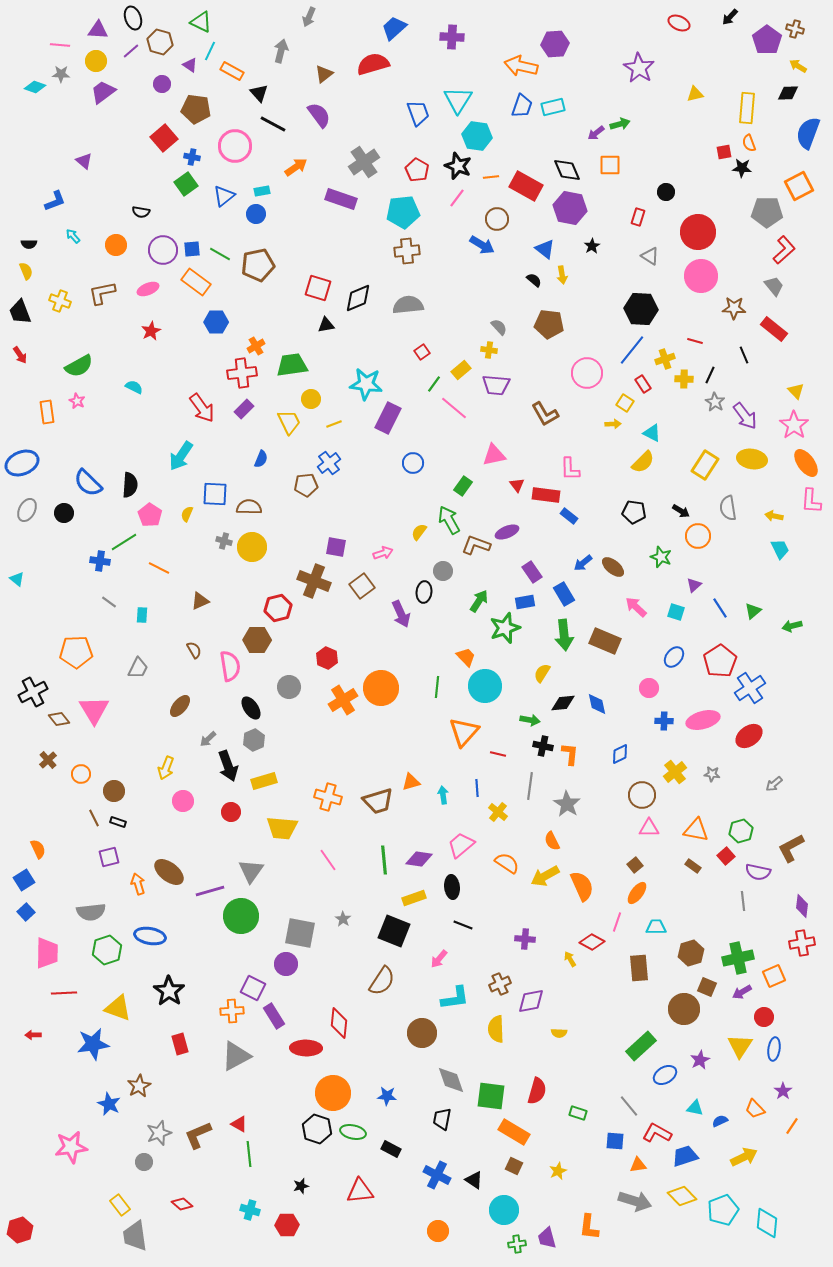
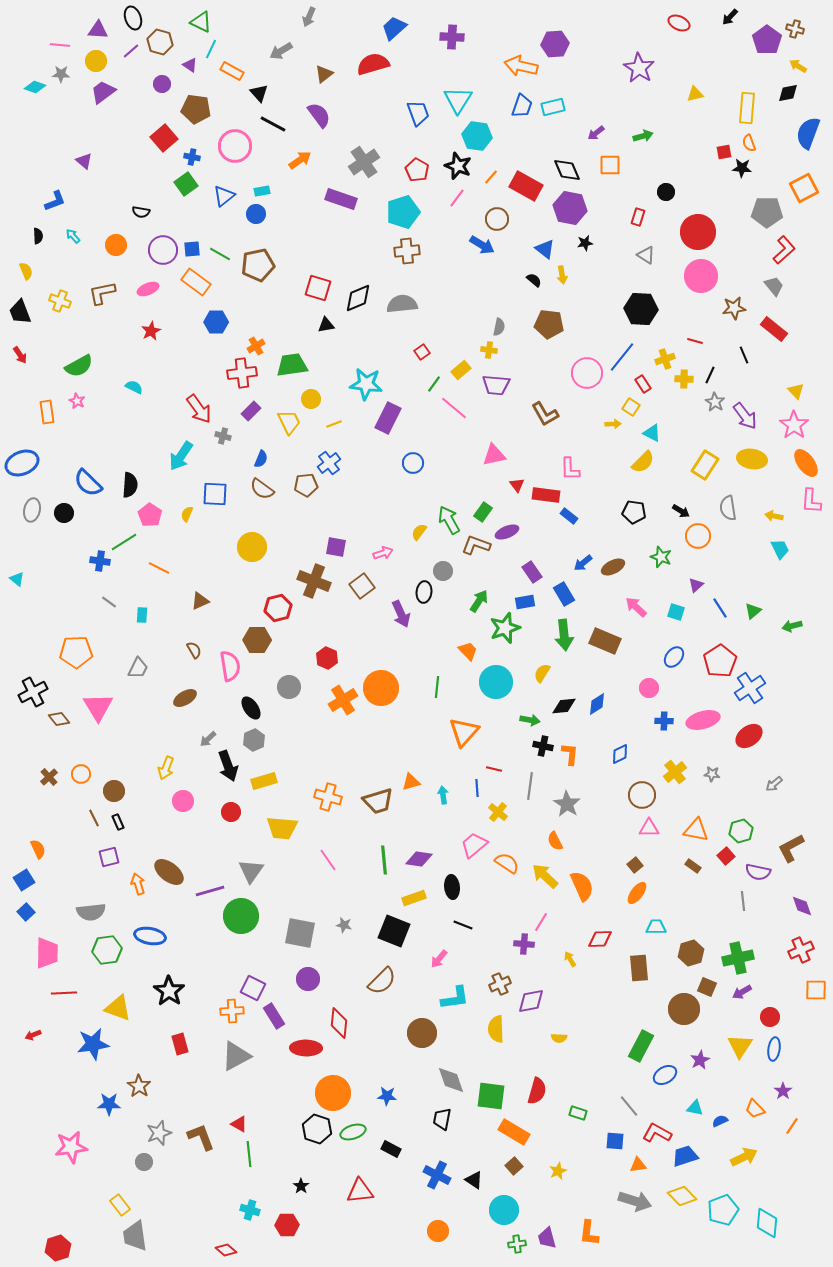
cyan line at (210, 51): moved 1 px right, 2 px up
gray arrow at (281, 51): rotated 135 degrees counterclockwise
black diamond at (788, 93): rotated 10 degrees counterclockwise
green arrow at (620, 124): moved 23 px right, 12 px down
orange arrow at (296, 167): moved 4 px right, 7 px up
orange line at (491, 177): rotated 42 degrees counterclockwise
orange square at (799, 186): moved 5 px right, 2 px down
cyan pentagon at (403, 212): rotated 12 degrees counterclockwise
black semicircle at (29, 244): moved 9 px right, 8 px up; rotated 91 degrees counterclockwise
black star at (592, 246): moved 7 px left, 3 px up; rotated 21 degrees clockwise
gray triangle at (650, 256): moved 4 px left, 1 px up
gray semicircle at (408, 305): moved 6 px left, 1 px up
brown star at (734, 308): rotated 10 degrees counterclockwise
gray semicircle at (499, 327): rotated 54 degrees clockwise
blue line at (632, 350): moved 10 px left, 7 px down
yellow square at (625, 403): moved 6 px right, 4 px down
red arrow at (202, 408): moved 3 px left, 1 px down
purple rectangle at (244, 409): moved 7 px right, 2 px down
green rectangle at (463, 486): moved 20 px right, 26 px down
brown semicircle at (249, 507): moved 13 px right, 18 px up; rotated 145 degrees counterclockwise
gray ellipse at (27, 510): moved 5 px right; rotated 15 degrees counterclockwise
gray cross at (224, 541): moved 1 px left, 105 px up
brown ellipse at (613, 567): rotated 65 degrees counterclockwise
purple triangle at (694, 585): moved 2 px right
orange trapezoid at (466, 657): moved 2 px right, 6 px up
cyan circle at (485, 686): moved 11 px right, 4 px up
black diamond at (563, 703): moved 1 px right, 3 px down
blue diamond at (597, 704): rotated 70 degrees clockwise
brown ellipse at (180, 706): moved 5 px right, 8 px up; rotated 20 degrees clockwise
pink triangle at (94, 710): moved 4 px right, 3 px up
red line at (498, 754): moved 4 px left, 15 px down
brown cross at (48, 760): moved 1 px right, 17 px down
black rectangle at (118, 822): rotated 49 degrees clockwise
orange semicircle at (552, 841): moved 3 px right
pink trapezoid at (461, 845): moved 13 px right
yellow arrow at (545, 876): rotated 72 degrees clockwise
purple diamond at (802, 906): rotated 25 degrees counterclockwise
gray star at (343, 919): moved 1 px right, 6 px down; rotated 21 degrees counterclockwise
pink line at (617, 922): moved 76 px left; rotated 12 degrees clockwise
purple cross at (525, 939): moved 1 px left, 5 px down
red diamond at (592, 942): moved 8 px right, 3 px up; rotated 30 degrees counterclockwise
red cross at (802, 943): moved 1 px left, 7 px down; rotated 15 degrees counterclockwise
green hexagon at (107, 950): rotated 12 degrees clockwise
purple circle at (286, 964): moved 22 px right, 15 px down
orange square at (774, 976): moved 42 px right, 14 px down; rotated 25 degrees clockwise
brown semicircle at (382, 981): rotated 12 degrees clockwise
red circle at (764, 1017): moved 6 px right
yellow semicircle at (559, 1033): moved 5 px down
red arrow at (33, 1035): rotated 21 degrees counterclockwise
green rectangle at (641, 1046): rotated 20 degrees counterclockwise
brown star at (139, 1086): rotated 10 degrees counterclockwise
blue star at (109, 1104): rotated 25 degrees counterclockwise
green ellipse at (353, 1132): rotated 30 degrees counterclockwise
brown L-shape at (198, 1135): moved 3 px right, 2 px down; rotated 92 degrees clockwise
brown square at (514, 1166): rotated 24 degrees clockwise
black star at (301, 1186): rotated 21 degrees counterclockwise
red diamond at (182, 1204): moved 44 px right, 46 px down
orange L-shape at (589, 1227): moved 6 px down
red hexagon at (20, 1230): moved 38 px right, 18 px down
